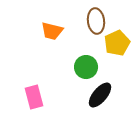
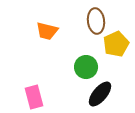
orange trapezoid: moved 5 px left
yellow pentagon: moved 1 px left, 1 px down
black ellipse: moved 1 px up
